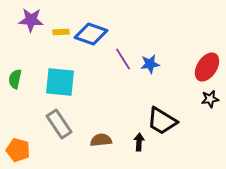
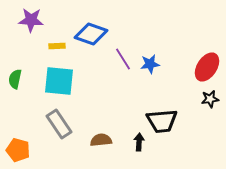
yellow rectangle: moved 4 px left, 14 px down
cyan square: moved 1 px left, 1 px up
black trapezoid: rotated 36 degrees counterclockwise
